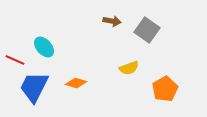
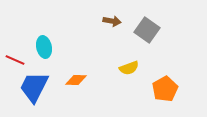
cyan ellipse: rotated 30 degrees clockwise
orange diamond: moved 3 px up; rotated 15 degrees counterclockwise
